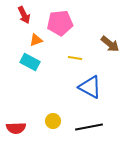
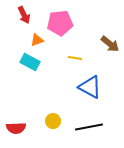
orange triangle: moved 1 px right
